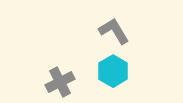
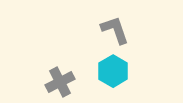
gray L-shape: moved 1 px right, 1 px up; rotated 12 degrees clockwise
